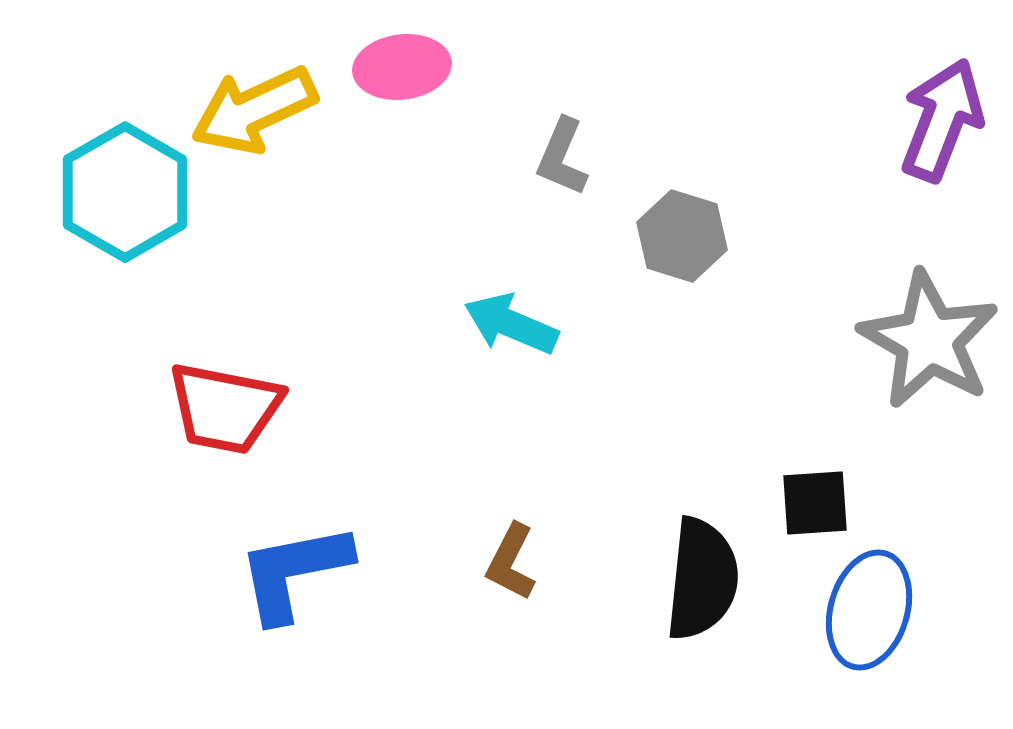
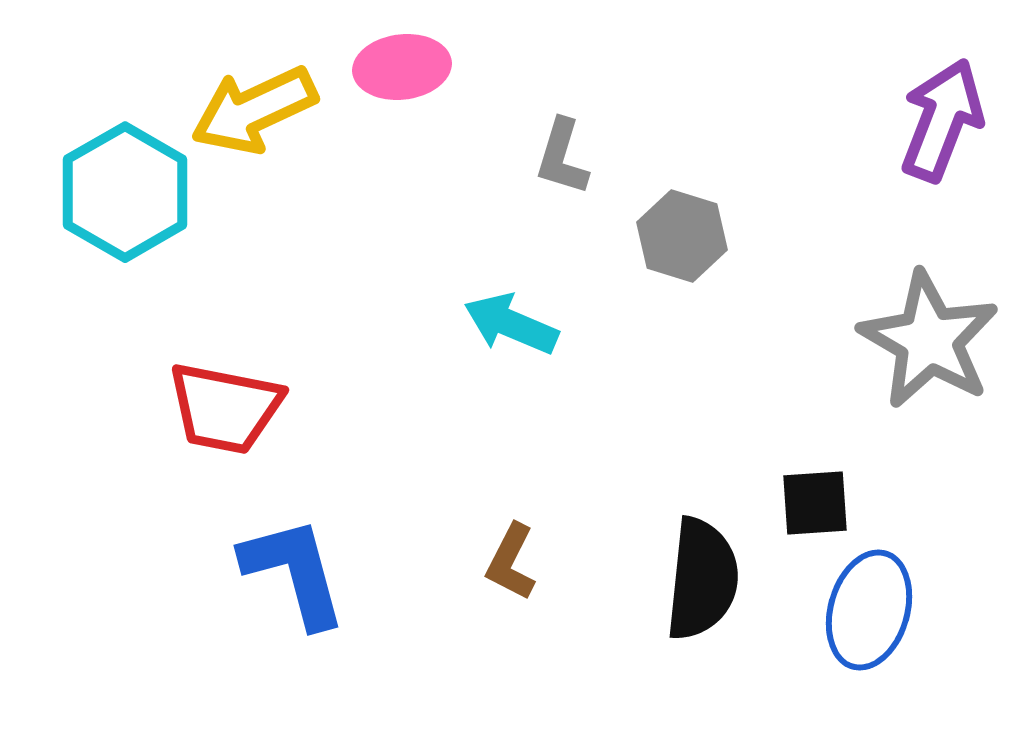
gray L-shape: rotated 6 degrees counterclockwise
blue L-shape: rotated 86 degrees clockwise
